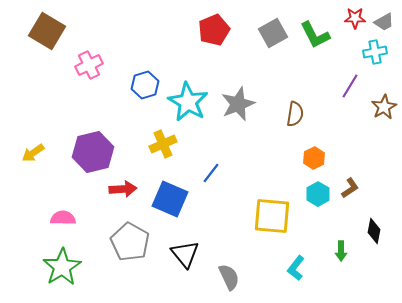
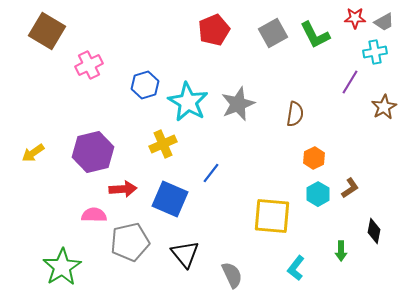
purple line: moved 4 px up
pink semicircle: moved 31 px right, 3 px up
gray pentagon: rotated 30 degrees clockwise
gray semicircle: moved 3 px right, 2 px up
